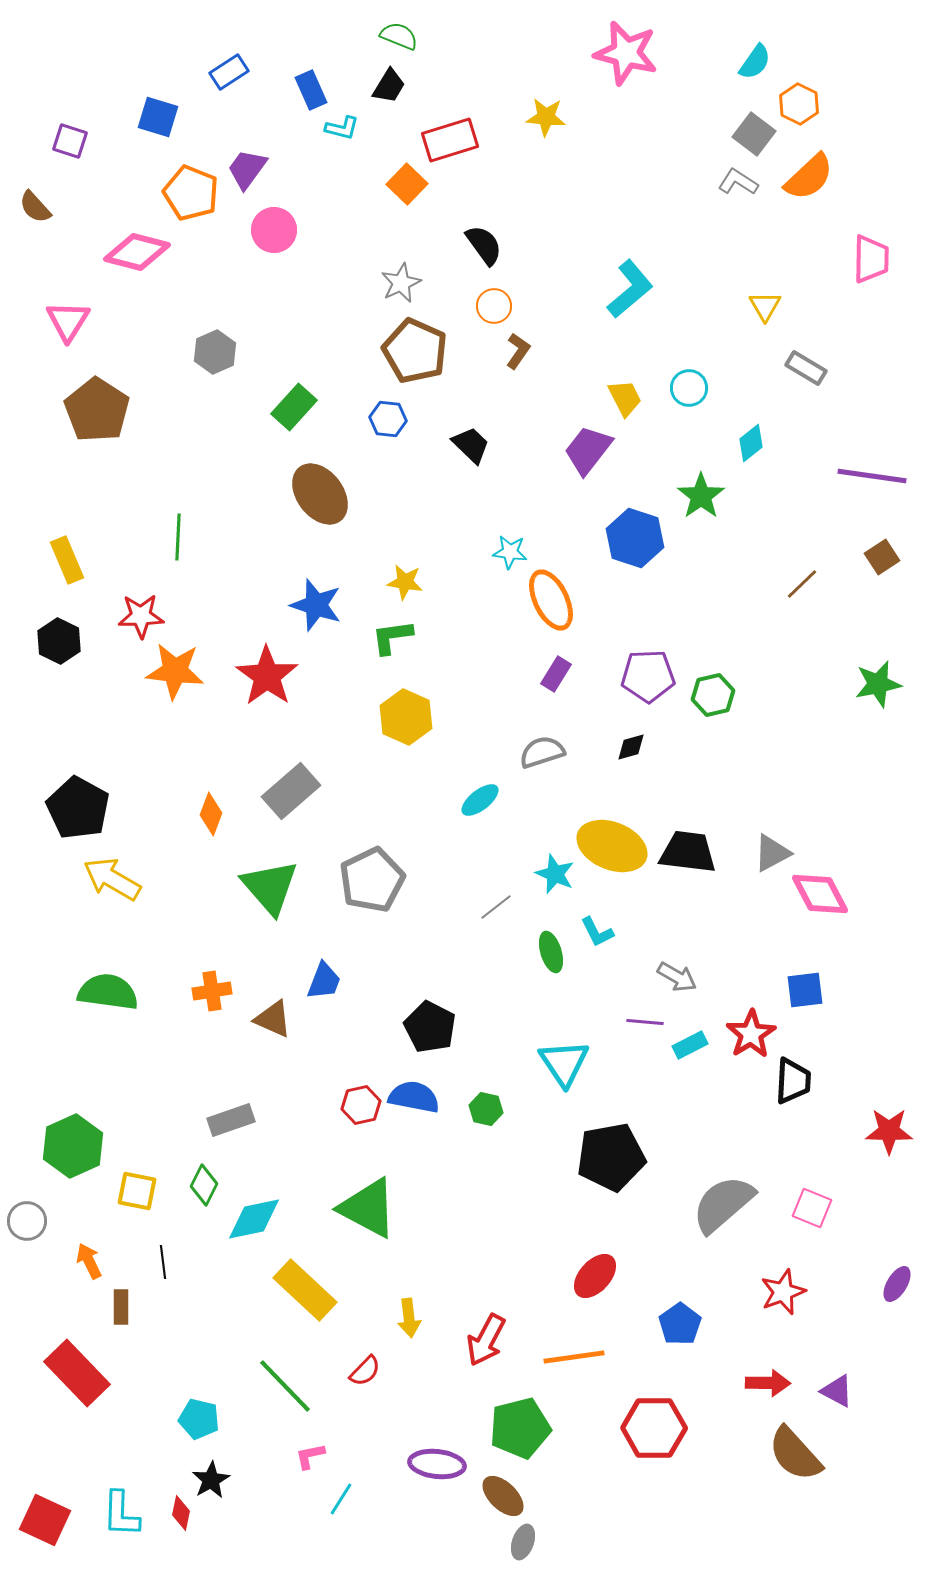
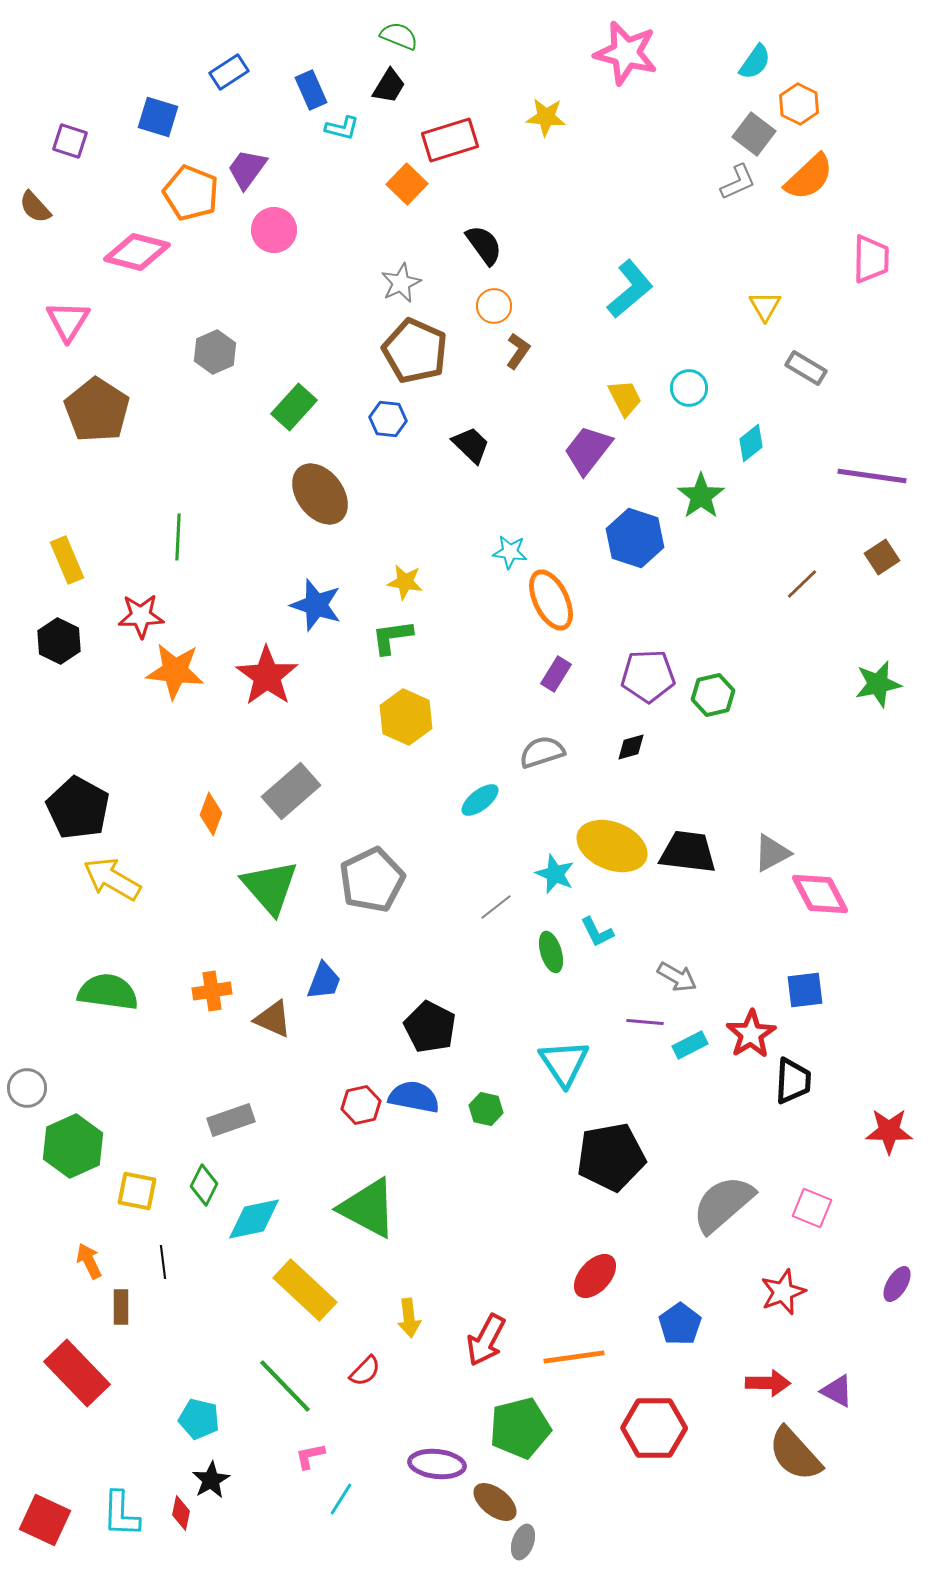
gray L-shape at (738, 182): rotated 123 degrees clockwise
gray circle at (27, 1221): moved 133 px up
brown ellipse at (503, 1496): moved 8 px left, 6 px down; rotated 6 degrees counterclockwise
